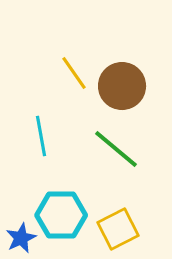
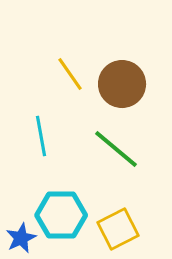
yellow line: moved 4 px left, 1 px down
brown circle: moved 2 px up
